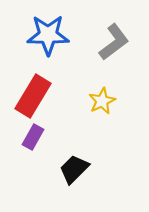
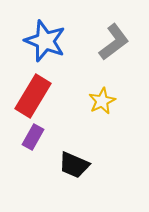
blue star: moved 3 px left, 6 px down; rotated 21 degrees clockwise
black trapezoid: moved 4 px up; rotated 112 degrees counterclockwise
